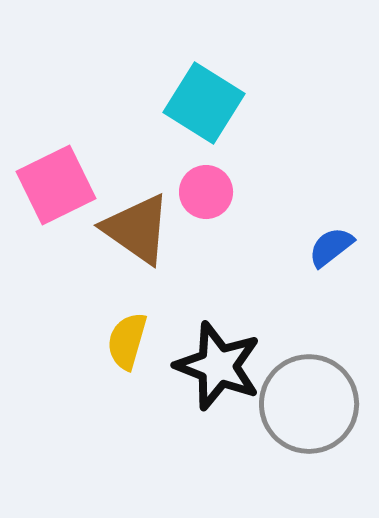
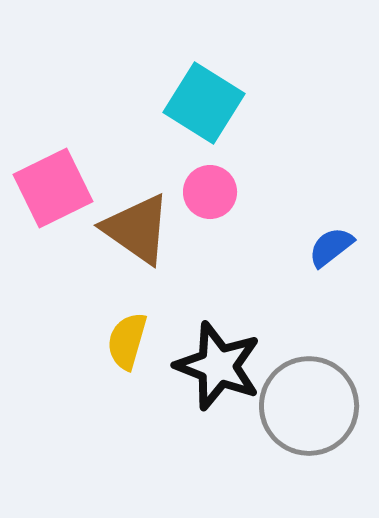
pink square: moved 3 px left, 3 px down
pink circle: moved 4 px right
gray circle: moved 2 px down
